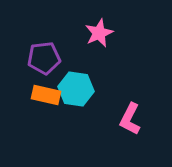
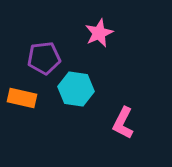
orange rectangle: moved 24 px left, 3 px down
pink L-shape: moved 7 px left, 4 px down
